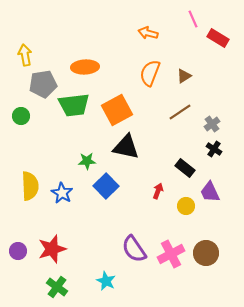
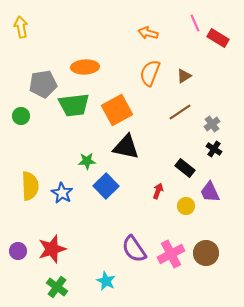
pink line: moved 2 px right, 4 px down
yellow arrow: moved 4 px left, 28 px up
